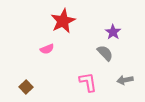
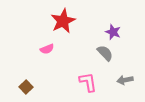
purple star: rotated 14 degrees counterclockwise
